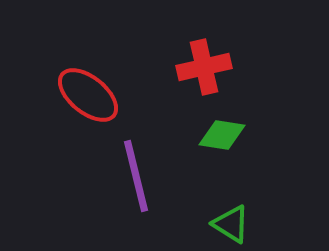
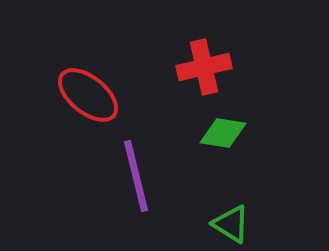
green diamond: moved 1 px right, 2 px up
